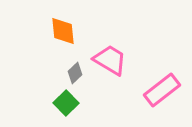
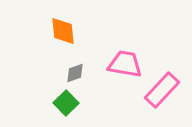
pink trapezoid: moved 15 px right, 4 px down; rotated 21 degrees counterclockwise
gray diamond: rotated 25 degrees clockwise
pink rectangle: rotated 9 degrees counterclockwise
